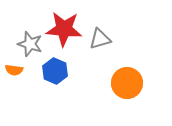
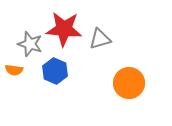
orange circle: moved 2 px right
